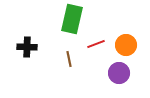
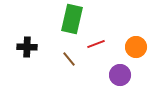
orange circle: moved 10 px right, 2 px down
brown line: rotated 28 degrees counterclockwise
purple circle: moved 1 px right, 2 px down
